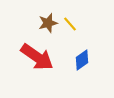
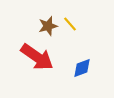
brown star: moved 3 px down
blue diamond: moved 8 px down; rotated 15 degrees clockwise
